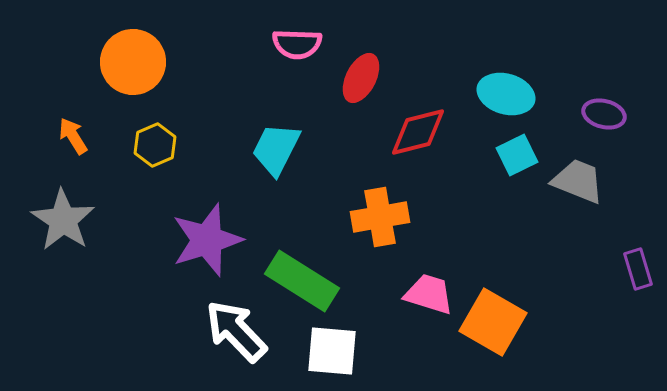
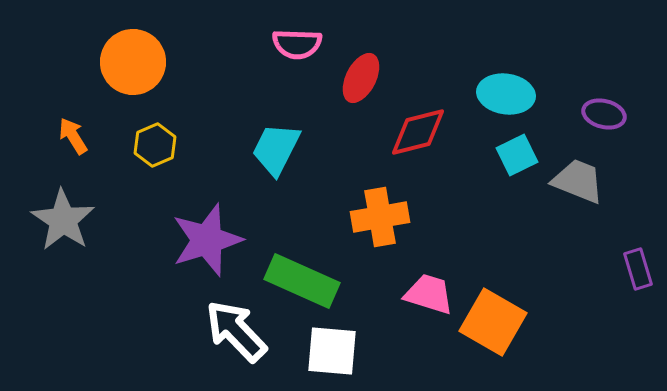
cyan ellipse: rotated 8 degrees counterclockwise
green rectangle: rotated 8 degrees counterclockwise
